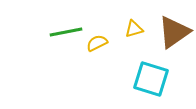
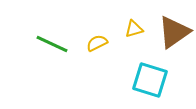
green line: moved 14 px left, 12 px down; rotated 36 degrees clockwise
cyan square: moved 1 px left, 1 px down
